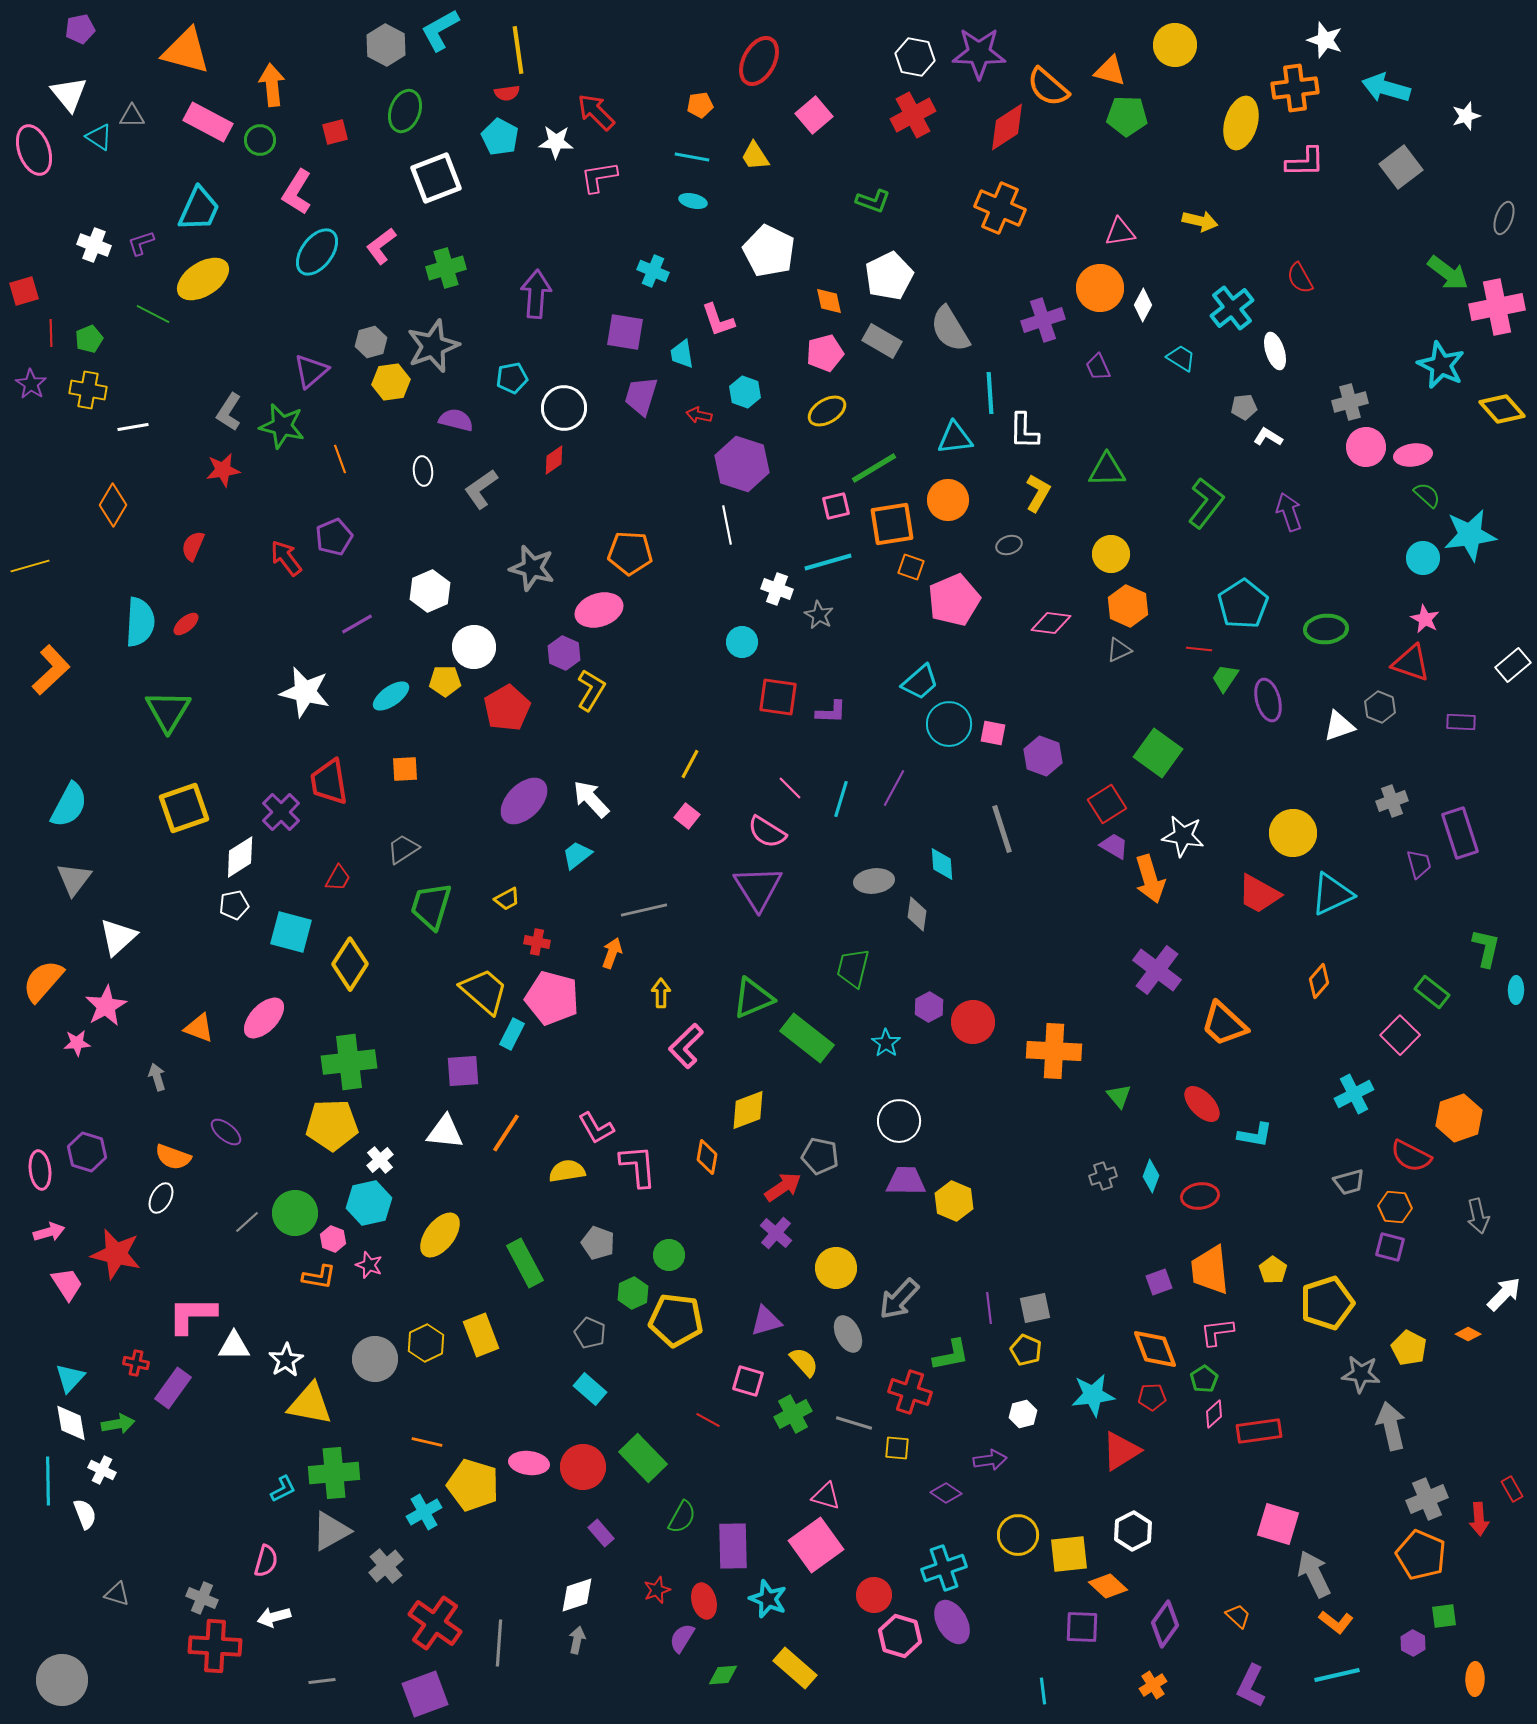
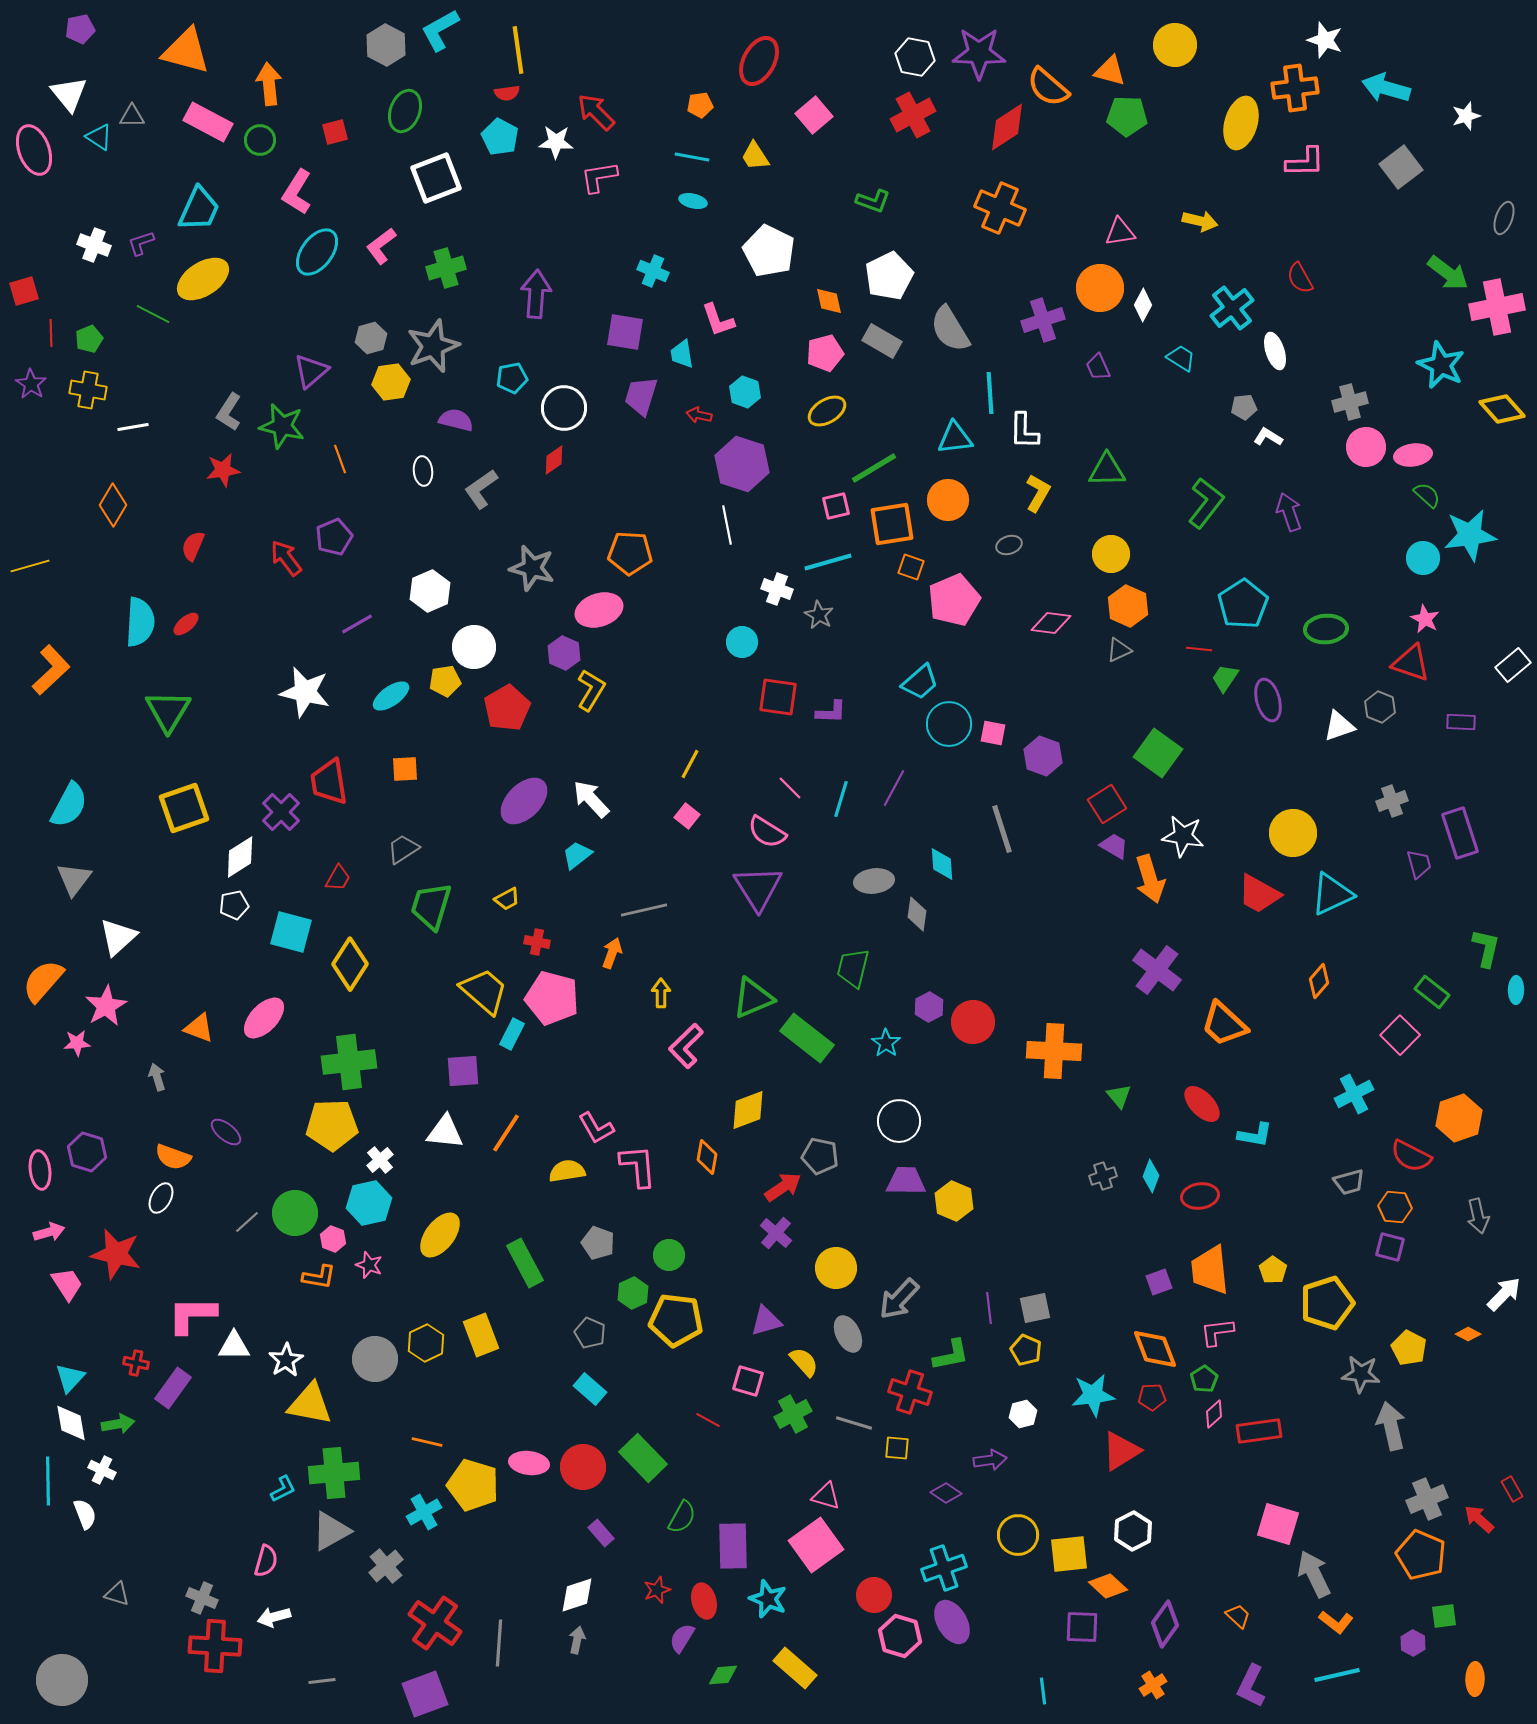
orange arrow at (272, 85): moved 3 px left, 1 px up
gray hexagon at (371, 342): moved 4 px up
yellow pentagon at (445, 681): rotated 8 degrees counterclockwise
red arrow at (1479, 1519): rotated 136 degrees clockwise
